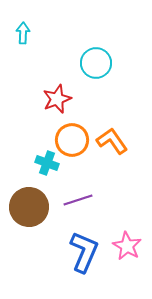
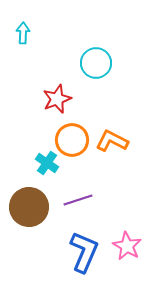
orange L-shape: rotated 28 degrees counterclockwise
cyan cross: rotated 15 degrees clockwise
